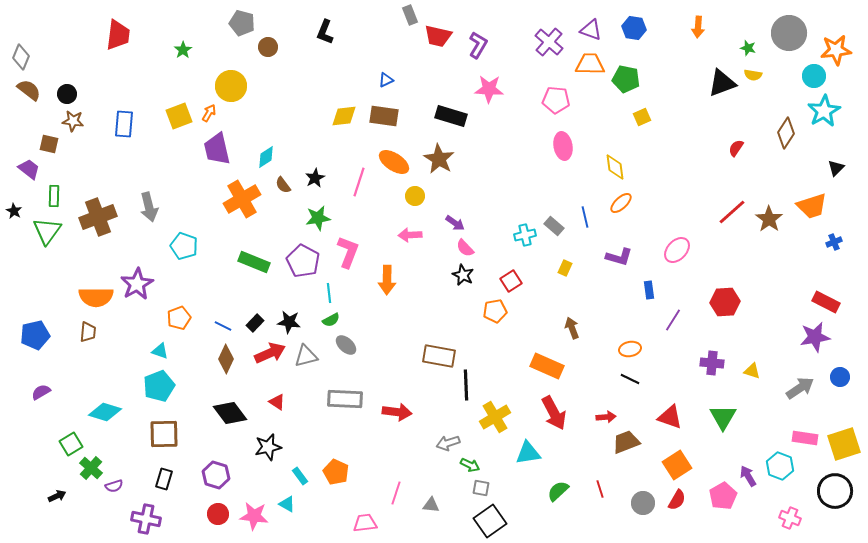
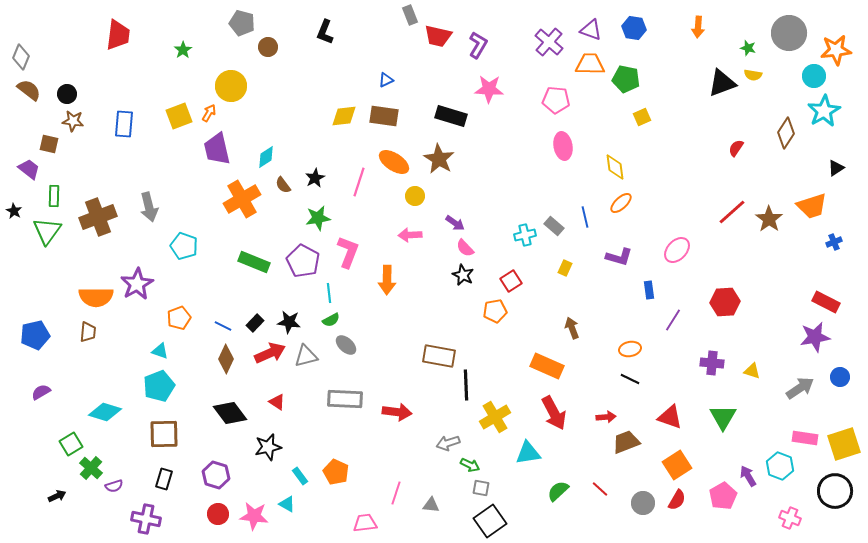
black triangle at (836, 168): rotated 12 degrees clockwise
red line at (600, 489): rotated 30 degrees counterclockwise
